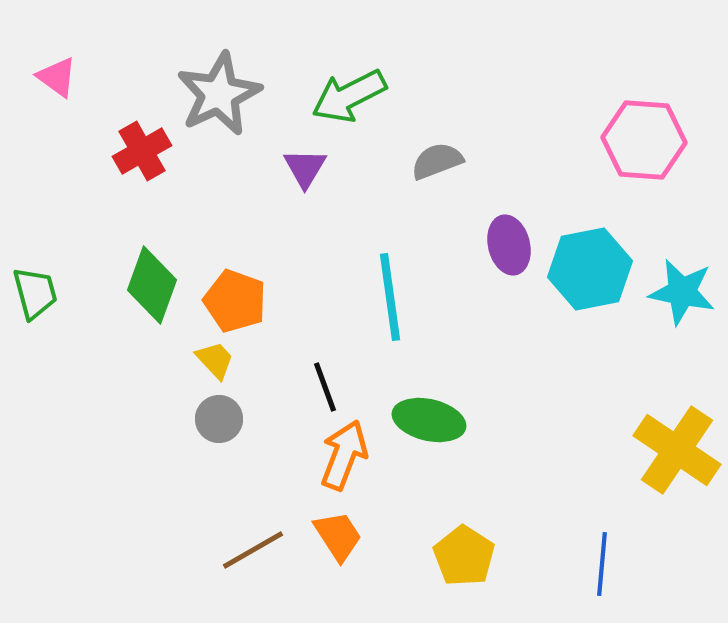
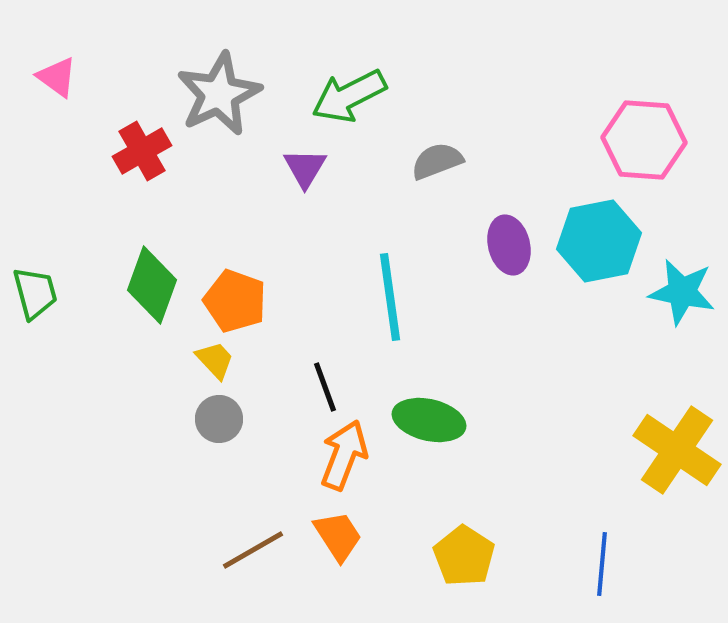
cyan hexagon: moved 9 px right, 28 px up
